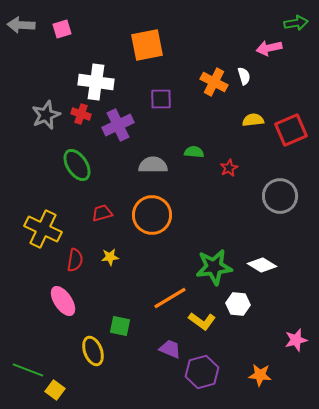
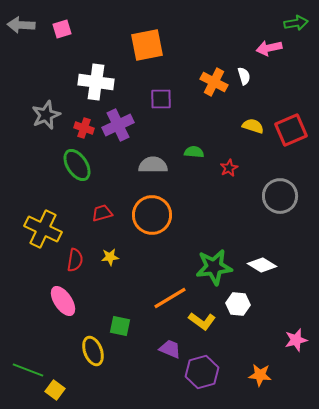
red cross: moved 3 px right, 14 px down
yellow semicircle: moved 6 px down; rotated 25 degrees clockwise
